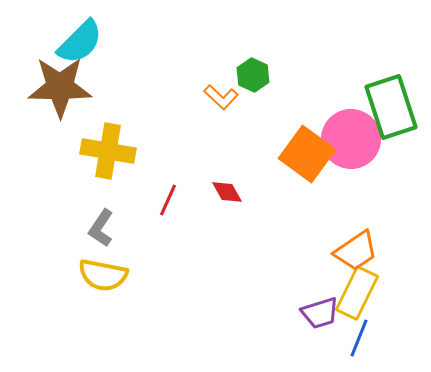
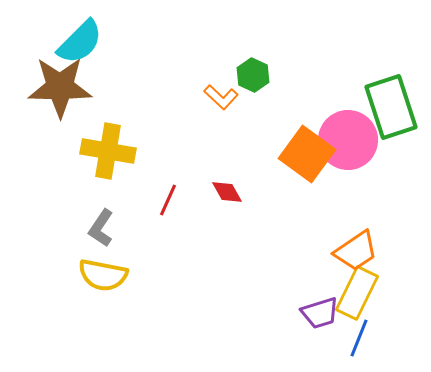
pink circle: moved 3 px left, 1 px down
